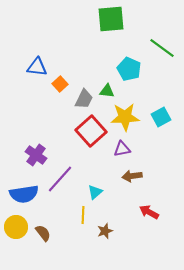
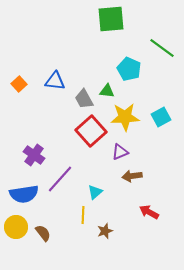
blue triangle: moved 18 px right, 14 px down
orange square: moved 41 px left
gray trapezoid: rotated 125 degrees clockwise
purple triangle: moved 2 px left, 3 px down; rotated 12 degrees counterclockwise
purple cross: moved 2 px left
